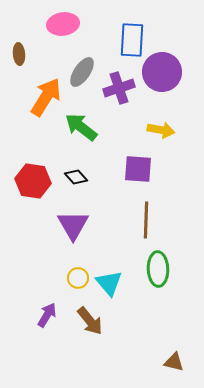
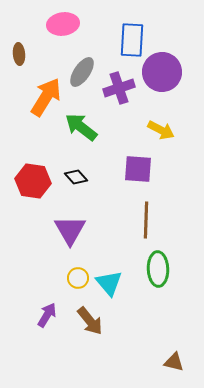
yellow arrow: rotated 16 degrees clockwise
purple triangle: moved 3 px left, 5 px down
